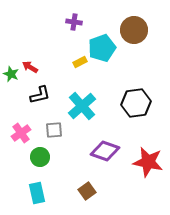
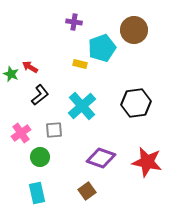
yellow rectangle: moved 2 px down; rotated 40 degrees clockwise
black L-shape: rotated 25 degrees counterclockwise
purple diamond: moved 4 px left, 7 px down
red star: moved 1 px left
